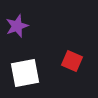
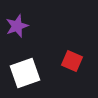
white square: rotated 8 degrees counterclockwise
